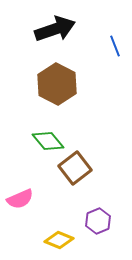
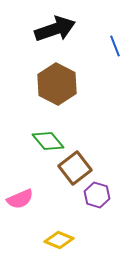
purple hexagon: moved 1 px left, 26 px up; rotated 20 degrees counterclockwise
